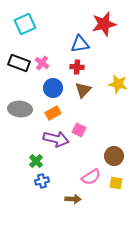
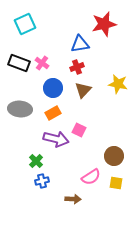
red cross: rotated 24 degrees counterclockwise
